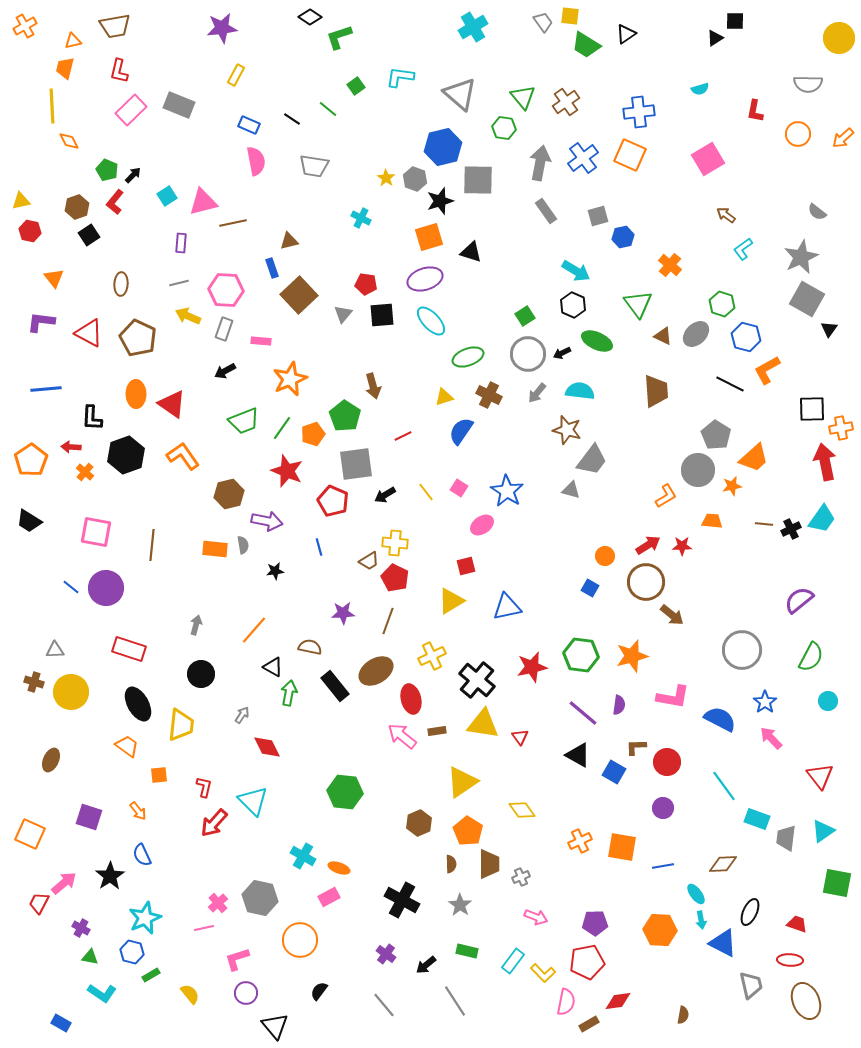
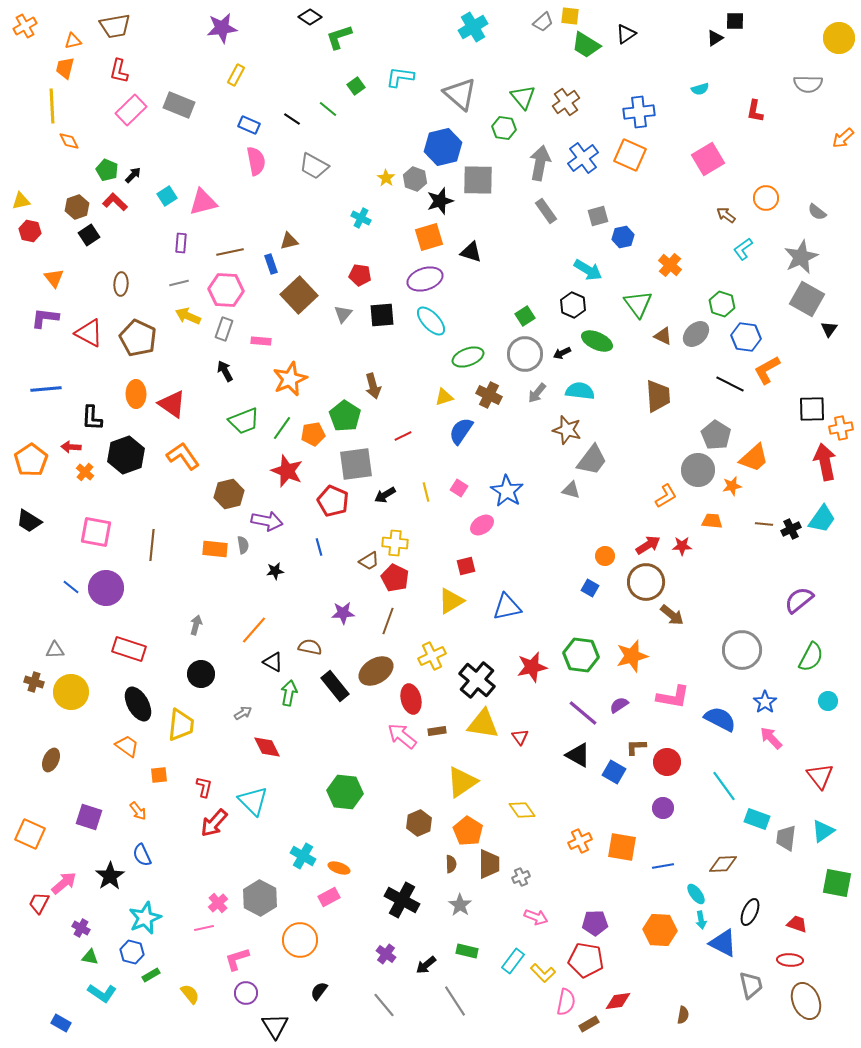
gray trapezoid at (543, 22): rotated 85 degrees clockwise
orange circle at (798, 134): moved 32 px left, 64 px down
gray trapezoid at (314, 166): rotated 20 degrees clockwise
red L-shape at (115, 202): rotated 95 degrees clockwise
brown line at (233, 223): moved 3 px left, 29 px down
blue rectangle at (272, 268): moved 1 px left, 4 px up
cyan arrow at (576, 271): moved 12 px right, 1 px up
red pentagon at (366, 284): moved 6 px left, 9 px up
purple L-shape at (41, 322): moved 4 px right, 4 px up
blue hexagon at (746, 337): rotated 8 degrees counterclockwise
gray circle at (528, 354): moved 3 px left
black arrow at (225, 371): rotated 90 degrees clockwise
brown trapezoid at (656, 391): moved 2 px right, 5 px down
orange pentagon at (313, 434): rotated 10 degrees clockwise
yellow line at (426, 492): rotated 24 degrees clockwise
black triangle at (273, 667): moved 5 px up
purple semicircle at (619, 705): rotated 132 degrees counterclockwise
gray arrow at (242, 715): moved 1 px right, 2 px up; rotated 24 degrees clockwise
gray hexagon at (260, 898): rotated 16 degrees clockwise
red pentagon at (587, 962): moved 1 px left, 2 px up; rotated 20 degrees clockwise
black triangle at (275, 1026): rotated 8 degrees clockwise
